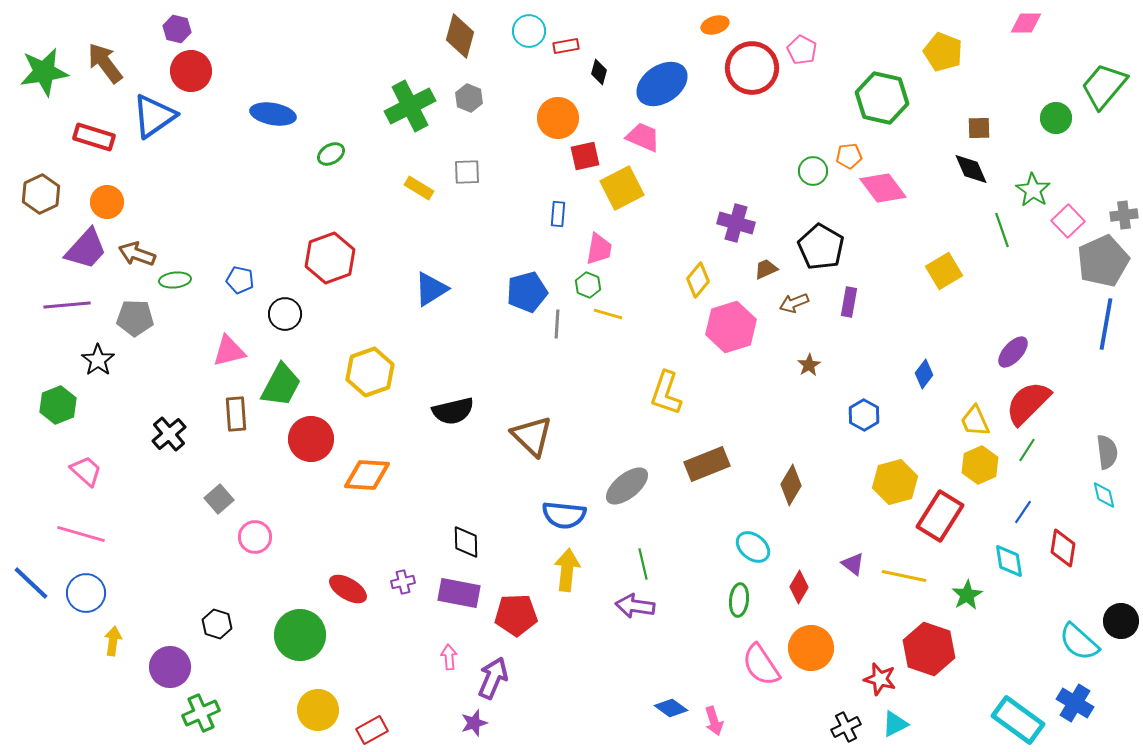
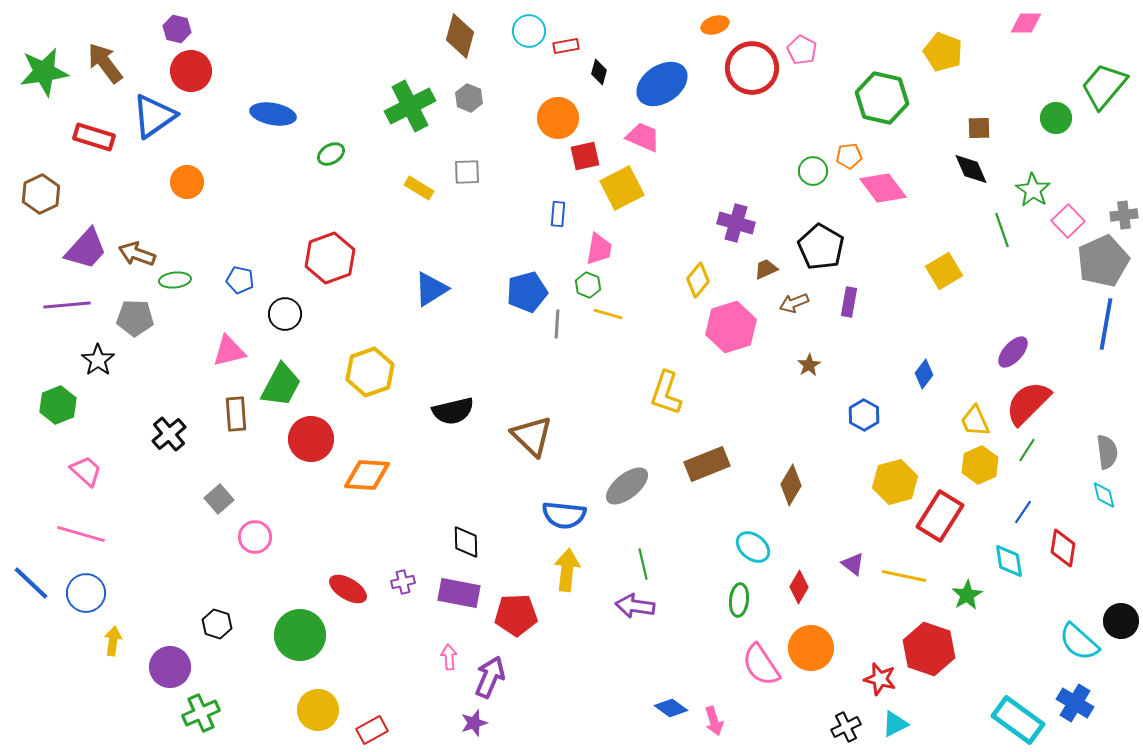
orange circle at (107, 202): moved 80 px right, 20 px up
purple arrow at (493, 678): moved 3 px left, 1 px up
